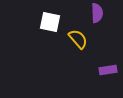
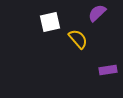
purple semicircle: rotated 132 degrees counterclockwise
white square: rotated 25 degrees counterclockwise
